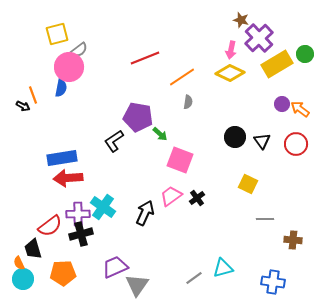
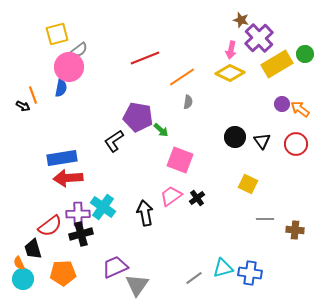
green arrow at (160, 134): moved 1 px right, 4 px up
black arrow at (145, 213): rotated 35 degrees counterclockwise
brown cross at (293, 240): moved 2 px right, 10 px up
blue cross at (273, 282): moved 23 px left, 9 px up
